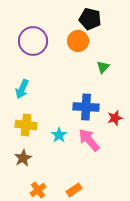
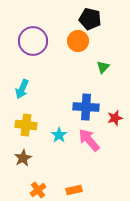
orange rectangle: rotated 21 degrees clockwise
